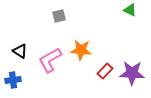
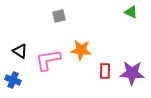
green triangle: moved 1 px right, 2 px down
pink L-shape: moved 2 px left; rotated 20 degrees clockwise
red rectangle: rotated 42 degrees counterclockwise
blue cross: rotated 28 degrees clockwise
